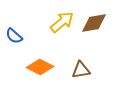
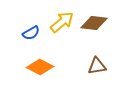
brown diamond: rotated 16 degrees clockwise
blue semicircle: moved 17 px right, 3 px up; rotated 72 degrees counterclockwise
brown triangle: moved 16 px right, 4 px up
